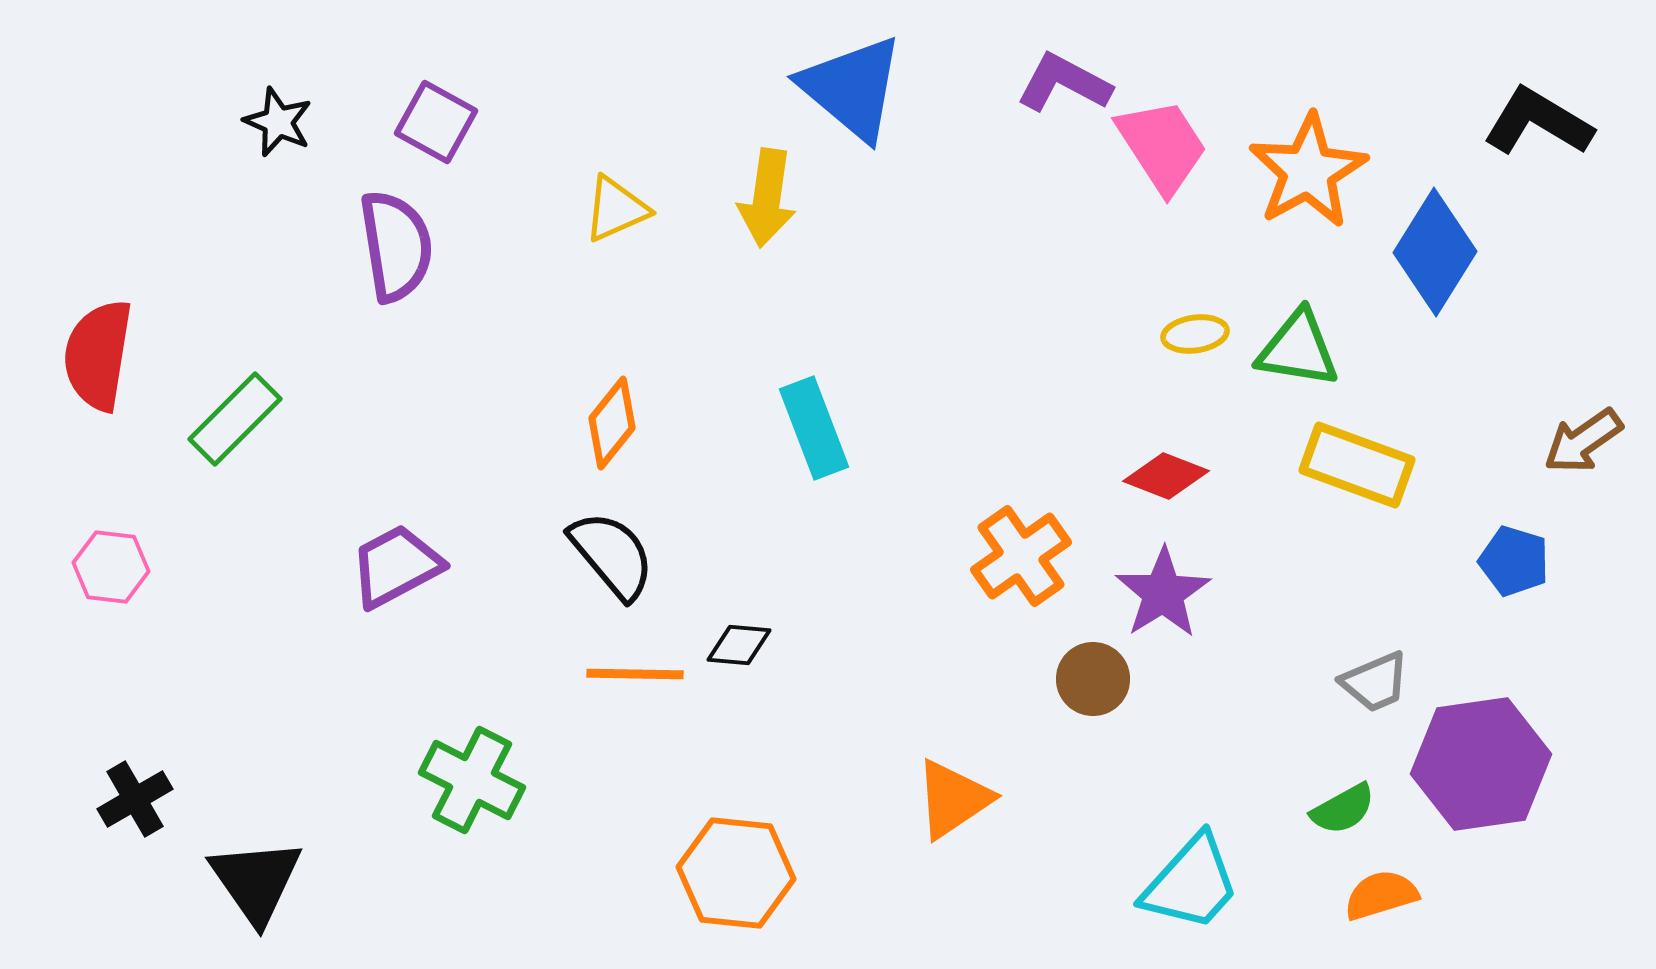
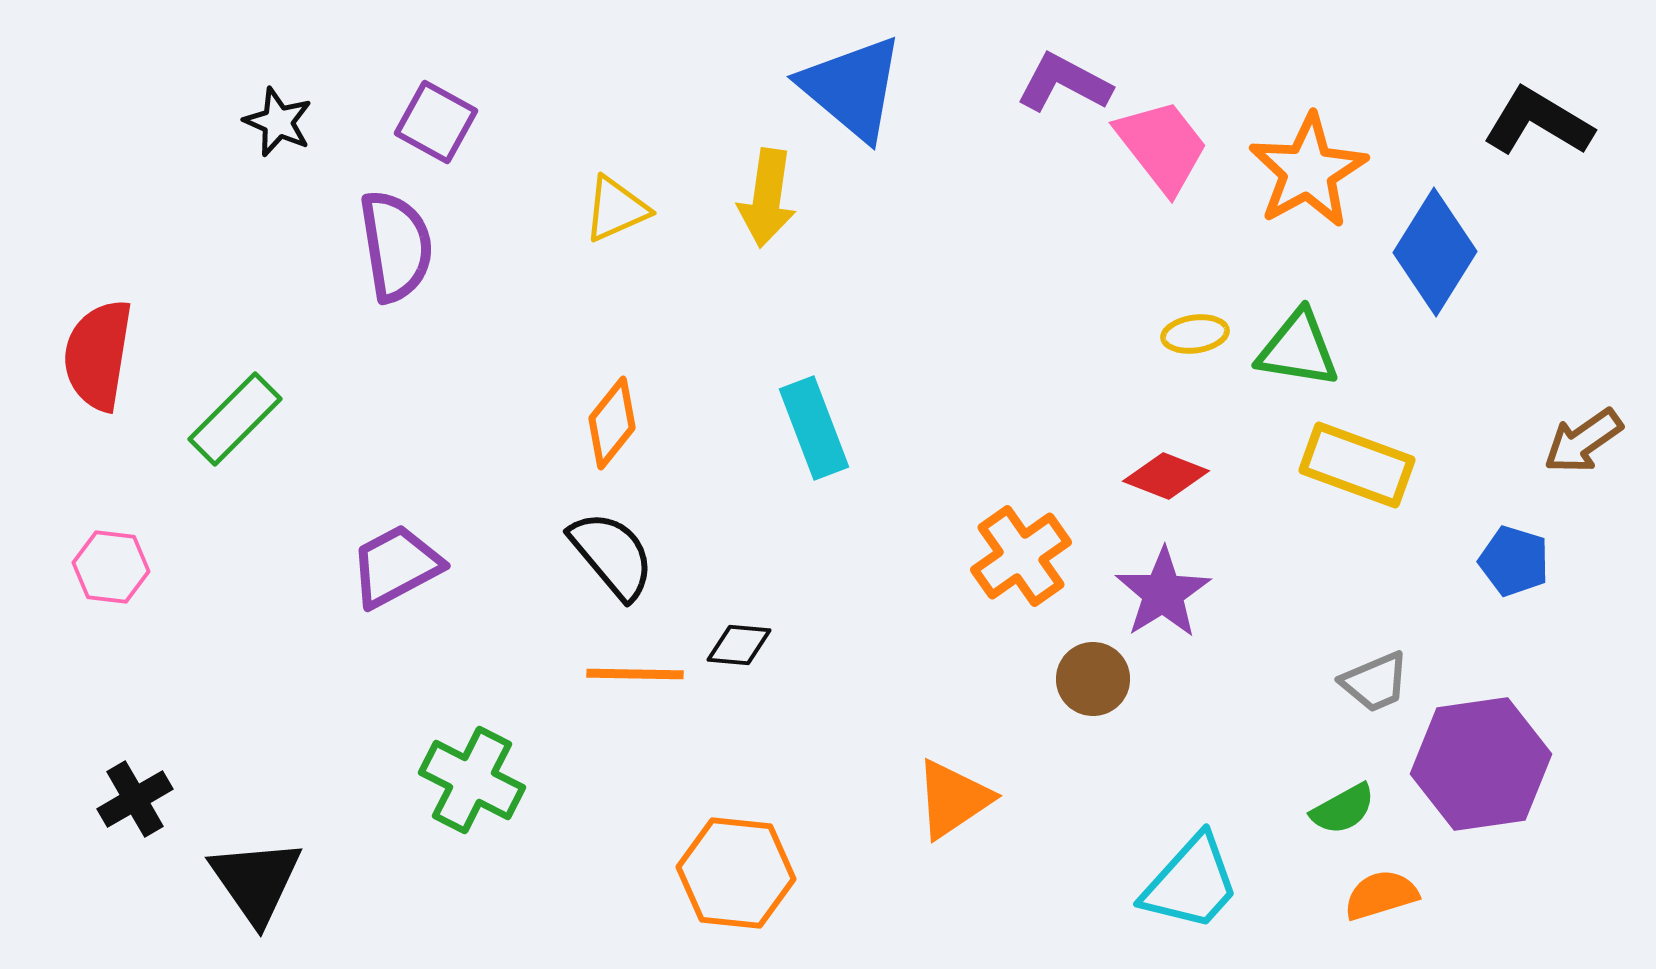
pink trapezoid: rotated 5 degrees counterclockwise
